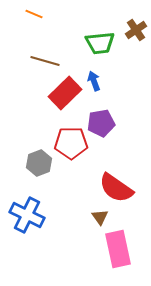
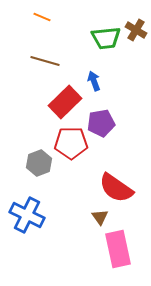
orange line: moved 8 px right, 3 px down
brown cross: rotated 25 degrees counterclockwise
green trapezoid: moved 6 px right, 5 px up
red rectangle: moved 9 px down
